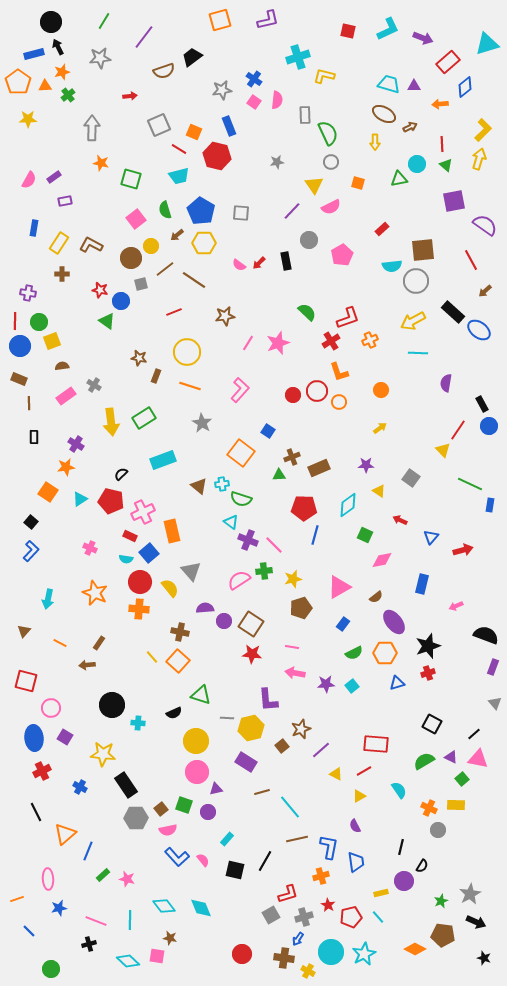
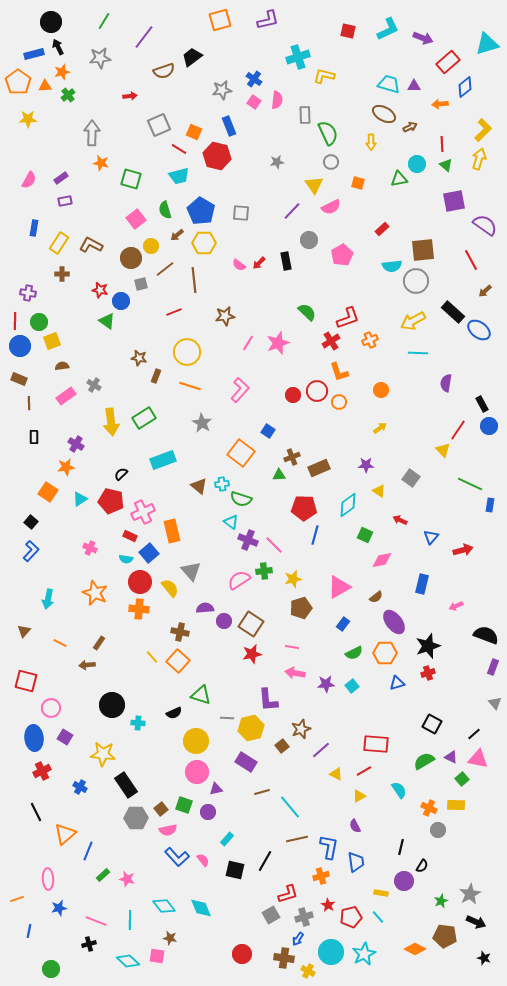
gray arrow at (92, 128): moved 5 px down
yellow arrow at (375, 142): moved 4 px left
purple rectangle at (54, 177): moved 7 px right, 1 px down
brown line at (194, 280): rotated 50 degrees clockwise
red star at (252, 654): rotated 18 degrees counterclockwise
yellow rectangle at (381, 893): rotated 24 degrees clockwise
blue line at (29, 931): rotated 56 degrees clockwise
brown pentagon at (443, 935): moved 2 px right, 1 px down
